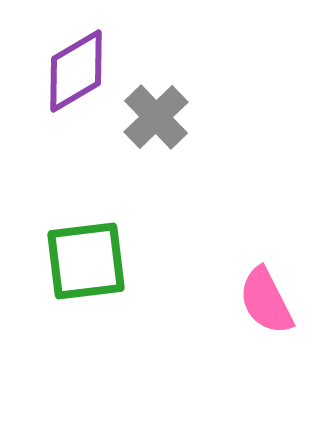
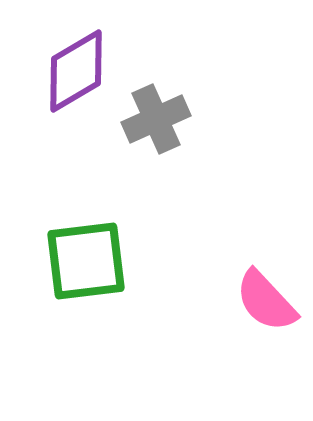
gray cross: moved 2 px down; rotated 20 degrees clockwise
pink semicircle: rotated 16 degrees counterclockwise
